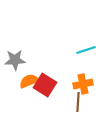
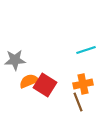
brown line: rotated 24 degrees counterclockwise
